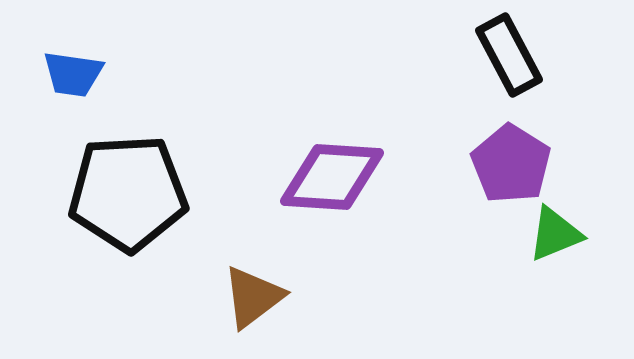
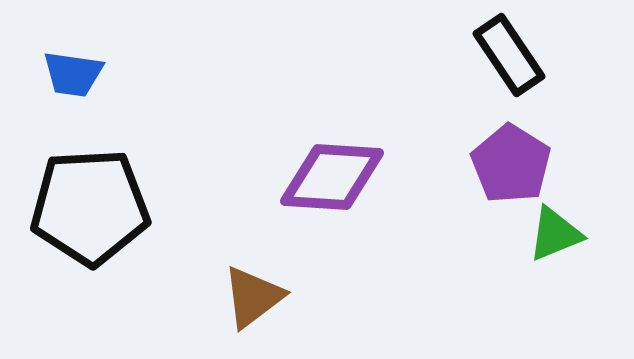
black rectangle: rotated 6 degrees counterclockwise
black pentagon: moved 38 px left, 14 px down
